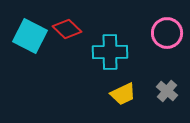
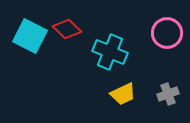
cyan cross: rotated 24 degrees clockwise
gray cross: moved 1 px right, 3 px down; rotated 30 degrees clockwise
